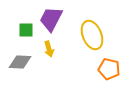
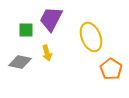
yellow ellipse: moved 1 px left, 2 px down
yellow arrow: moved 2 px left, 4 px down
gray diamond: rotated 10 degrees clockwise
orange pentagon: moved 2 px right; rotated 20 degrees clockwise
